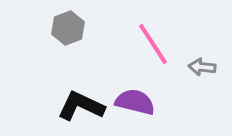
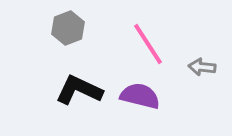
pink line: moved 5 px left
purple semicircle: moved 5 px right, 6 px up
black L-shape: moved 2 px left, 16 px up
